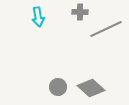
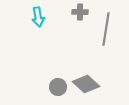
gray line: rotated 56 degrees counterclockwise
gray diamond: moved 5 px left, 4 px up
